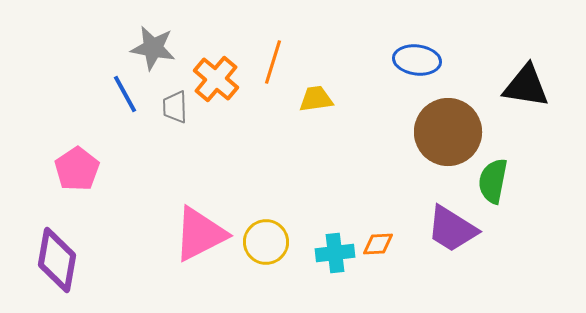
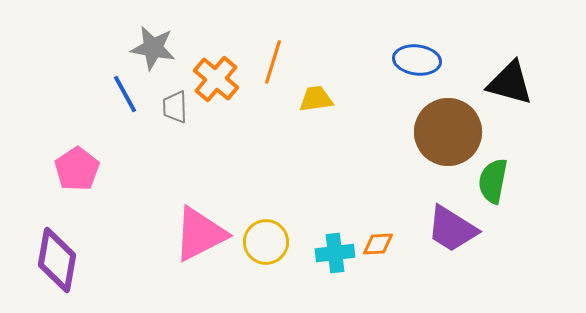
black triangle: moved 16 px left, 3 px up; rotated 6 degrees clockwise
